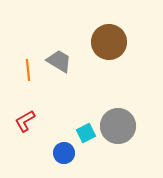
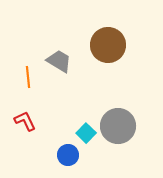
brown circle: moved 1 px left, 3 px down
orange line: moved 7 px down
red L-shape: rotated 95 degrees clockwise
cyan square: rotated 18 degrees counterclockwise
blue circle: moved 4 px right, 2 px down
